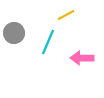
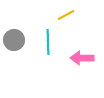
gray circle: moved 7 px down
cyan line: rotated 25 degrees counterclockwise
